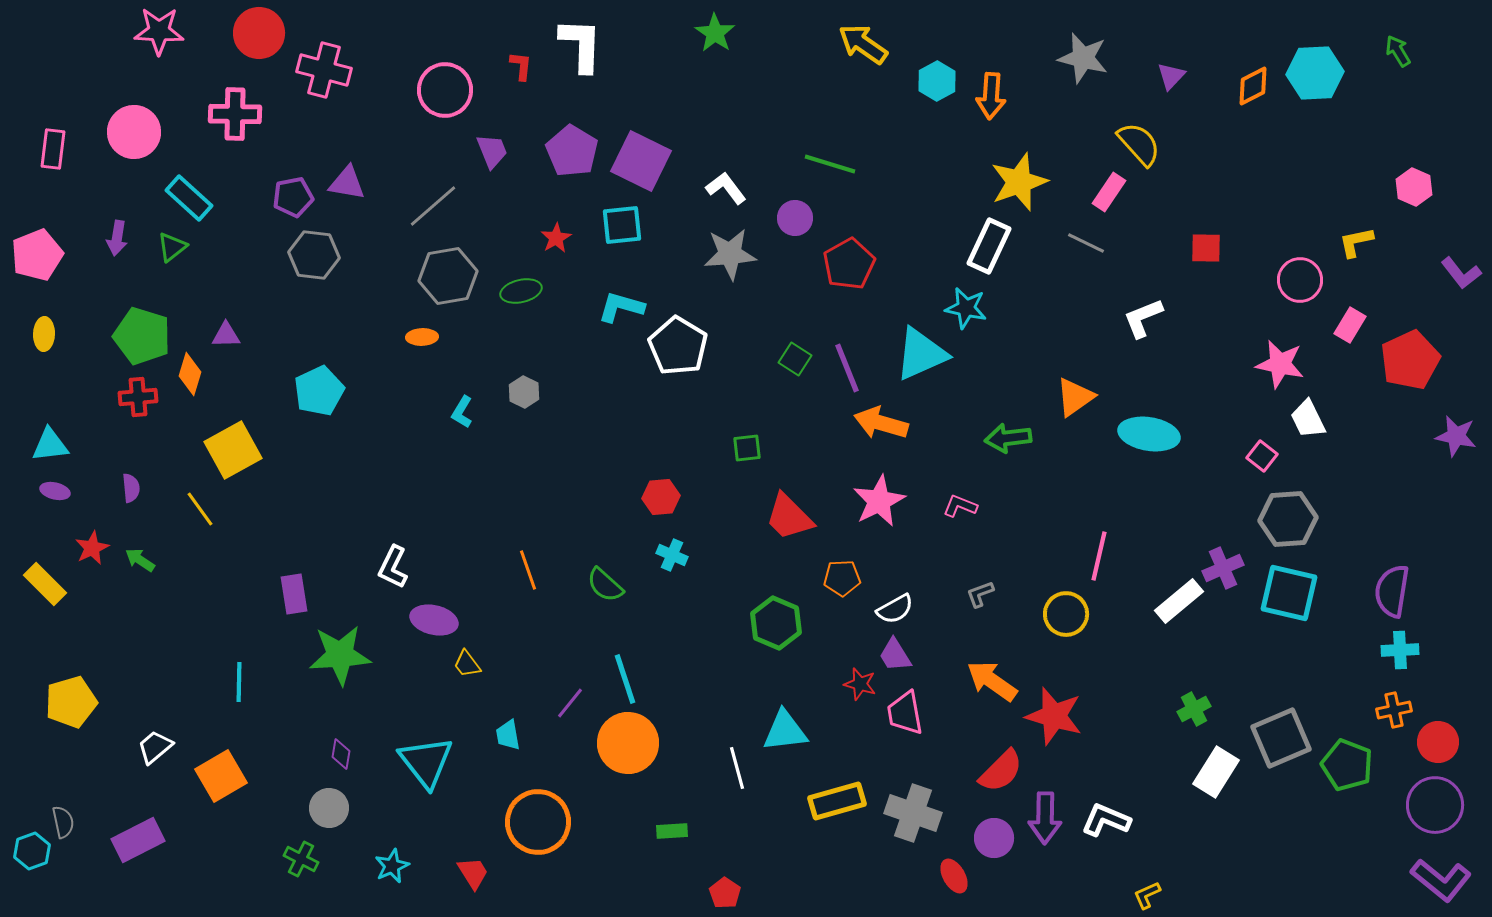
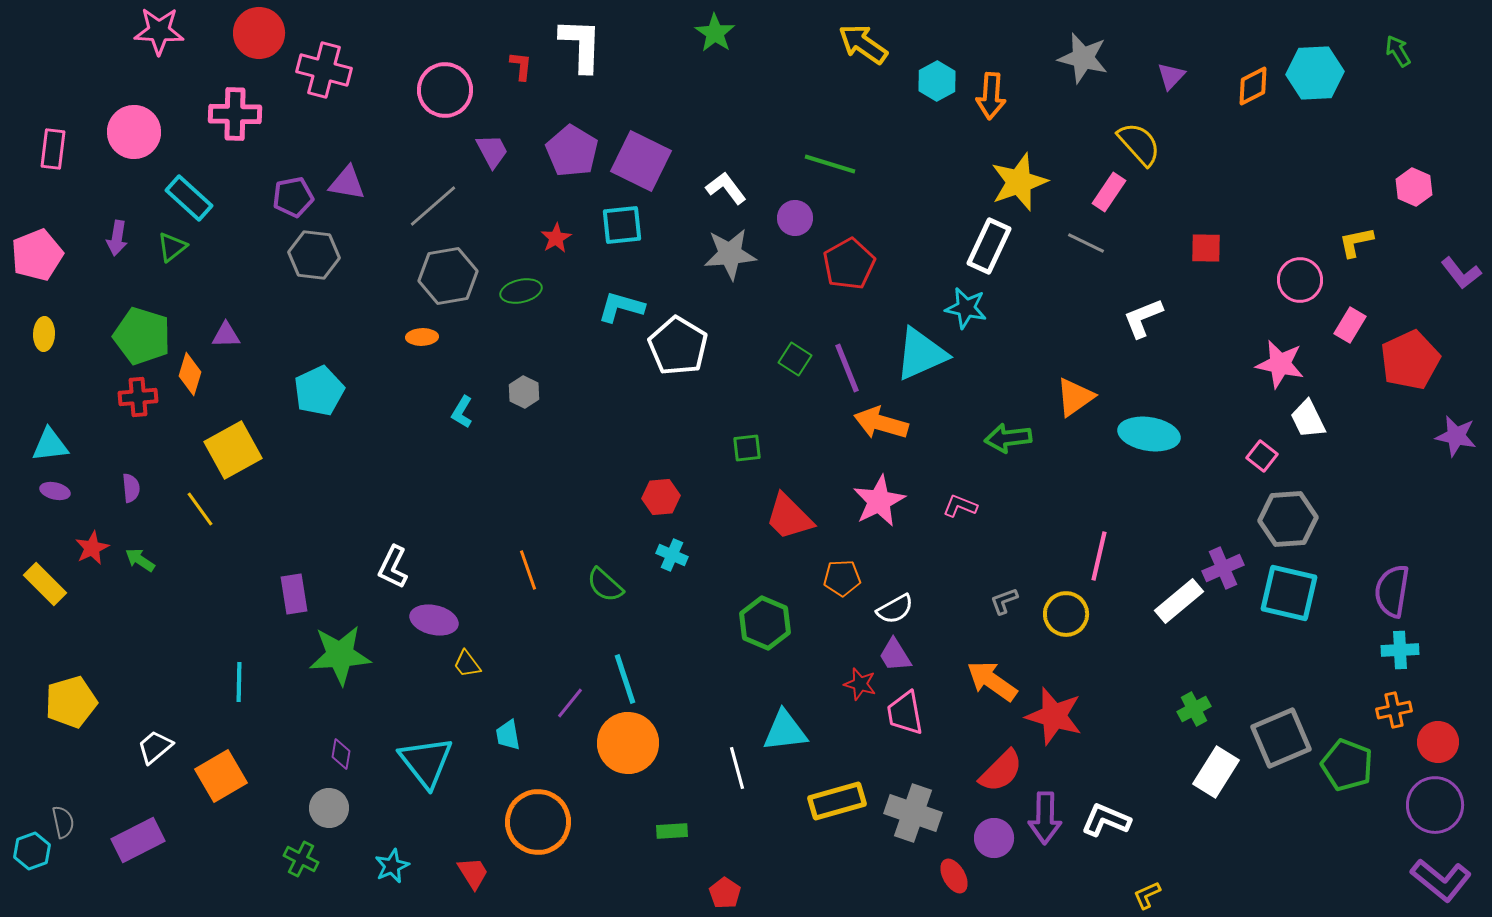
purple trapezoid at (492, 151): rotated 6 degrees counterclockwise
gray L-shape at (980, 594): moved 24 px right, 7 px down
green hexagon at (776, 623): moved 11 px left
